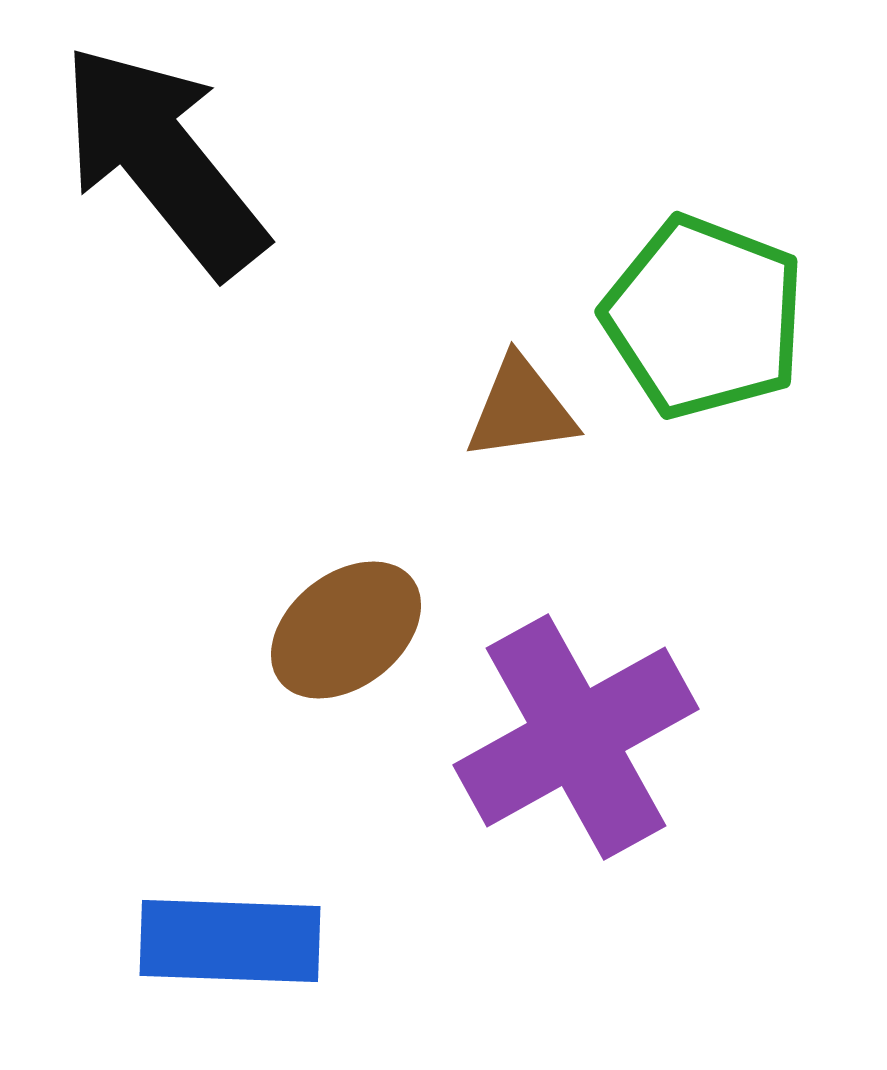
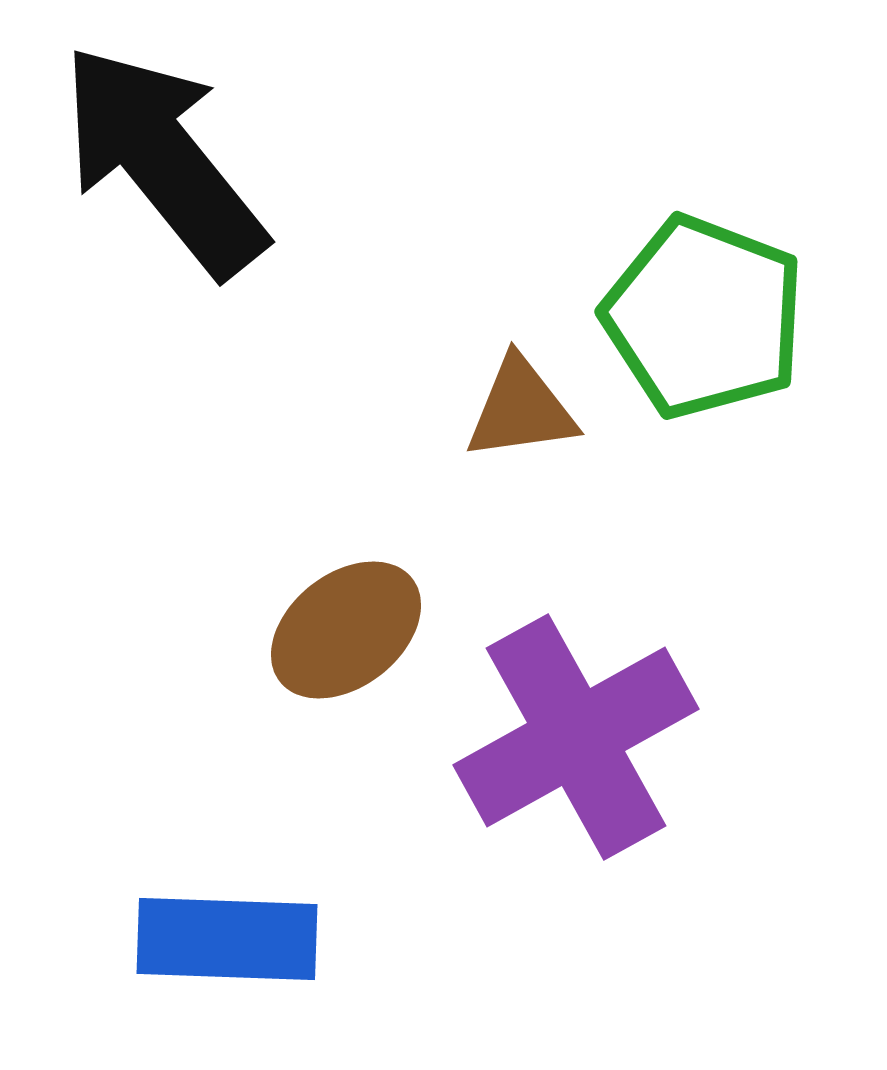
blue rectangle: moved 3 px left, 2 px up
